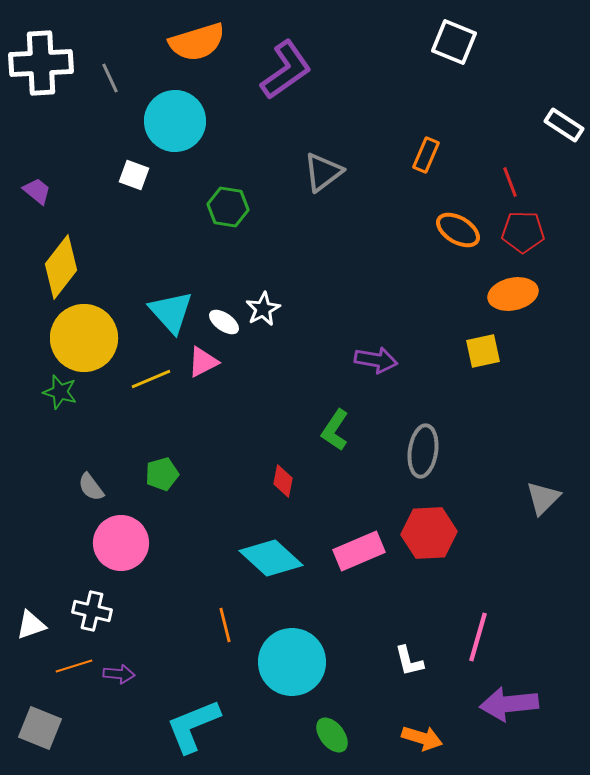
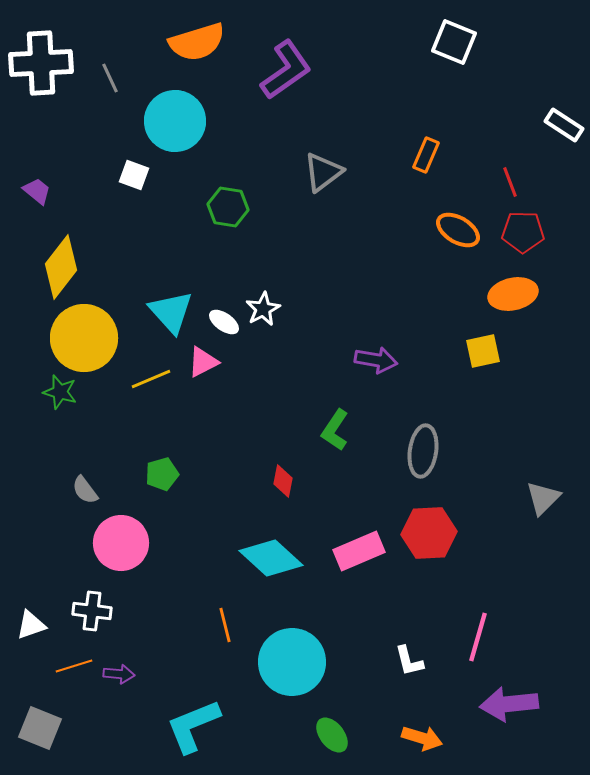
gray semicircle at (91, 487): moved 6 px left, 3 px down
white cross at (92, 611): rotated 6 degrees counterclockwise
